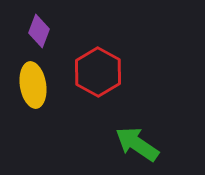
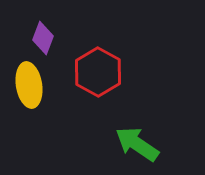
purple diamond: moved 4 px right, 7 px down
yellow ellipse: moved 4 px left
